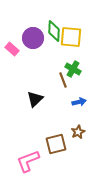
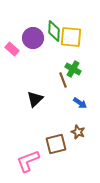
blue arrow: moved 1 px right, 1 px down; rotated 48 degrees clockwise
brown star: rotated 24 degrees counterclockwise
